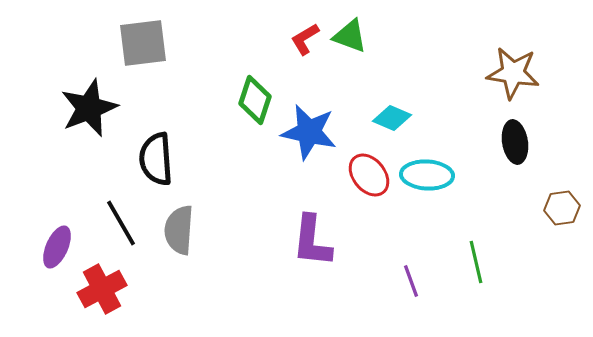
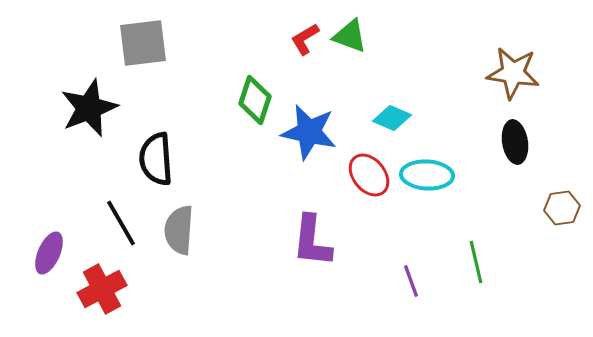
purple ellipse: moved 8 px left, 6 px down
